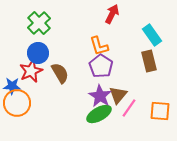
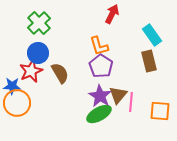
pink line: moved 2 px right, 6 px up; rotated 30 degrees counterclockwise
